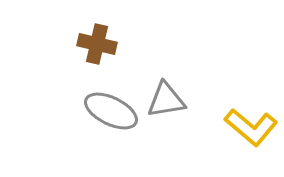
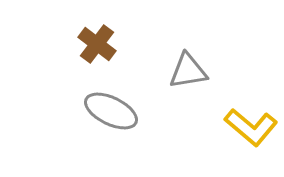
brown cross: rotated 24 degrees clockwise
gray triangle: moved 22 px right, 29 px up
